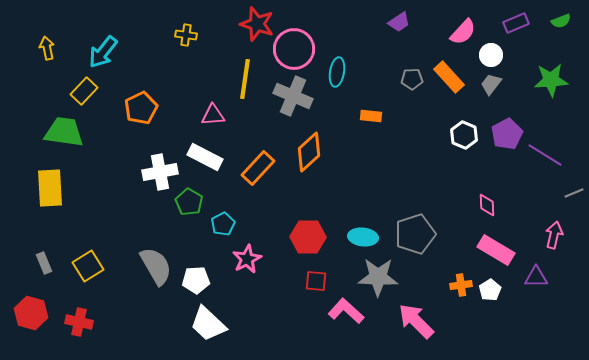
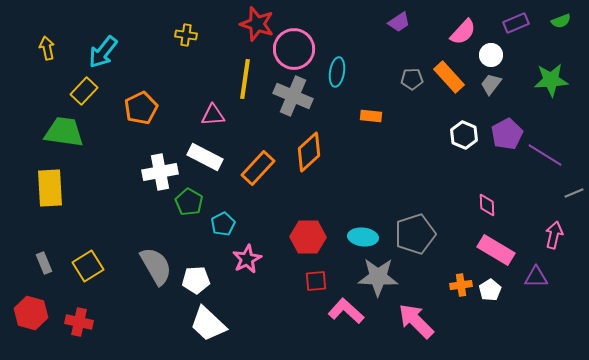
red square at (316, 281): rotated 10 degrees counterclockwise
